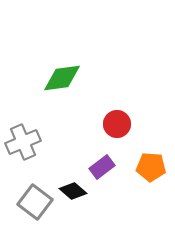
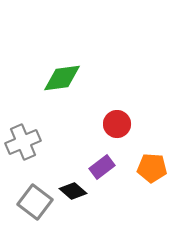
orange pentagon: moved 1 px right, 1 px down
